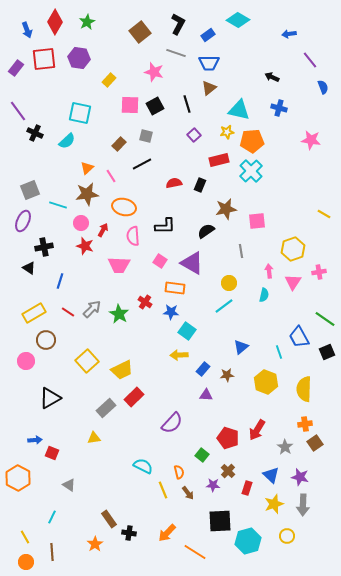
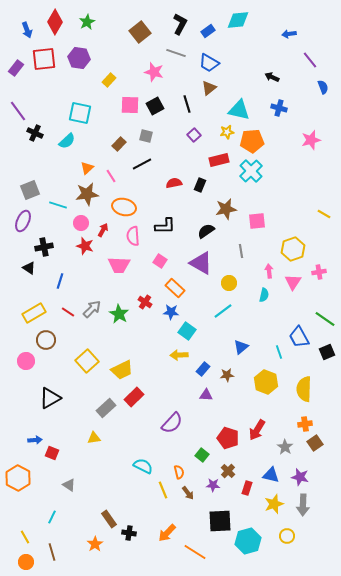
cyan diamond at (238, 20): rotated 35 degrees counterclockwise
black L-shape at (178, 24): moved 2 px right
blue rectangle at (208, 35): moved 4 px up
blue trapezoid at (209, 63): rotated 30 degrees clockwise
pink star at (311, 140): rotated 24 degrees counterclockwise
purple triangle at (192, 263): moved 9 px right
orange rectangle at (175, 288): rotated 36 degrees clockwise
cyan line at (224, 306): moved 1 px left, 5 px down
blue triangle at (271, 475): rotated 30 degrees counterclockwise
brown line at (52, 552): rotated 12 degrees counterclockwise
